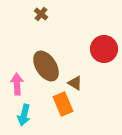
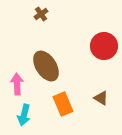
brown cross: rotated 16 degrees clockwise
red circle: moved 3 px up
brown triangle: moved 26 px right, 15 px down
